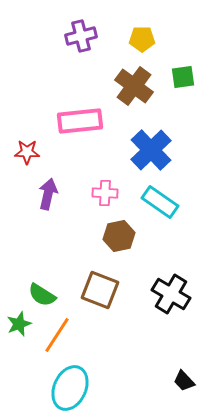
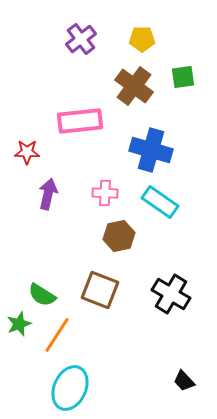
purple cross: moved 3 px down; rotated 24 degrees counterclockwise
blue cross: rotated 30 degrees counterclockwise
